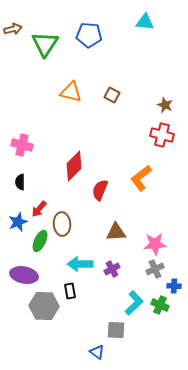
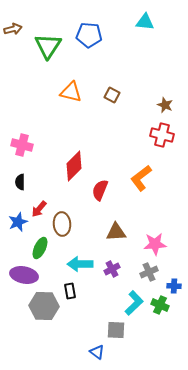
green triangle: moved 3 px right, 2 px down
green ellipse: moved 7 px down
gray cross: moved 6 px left, 3 px down
